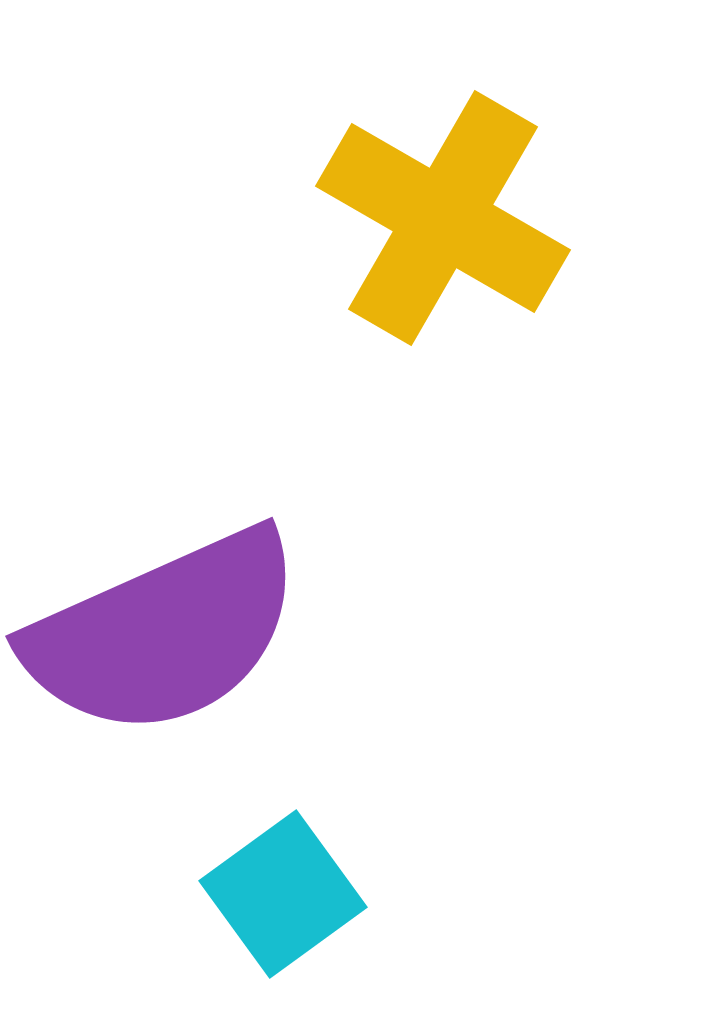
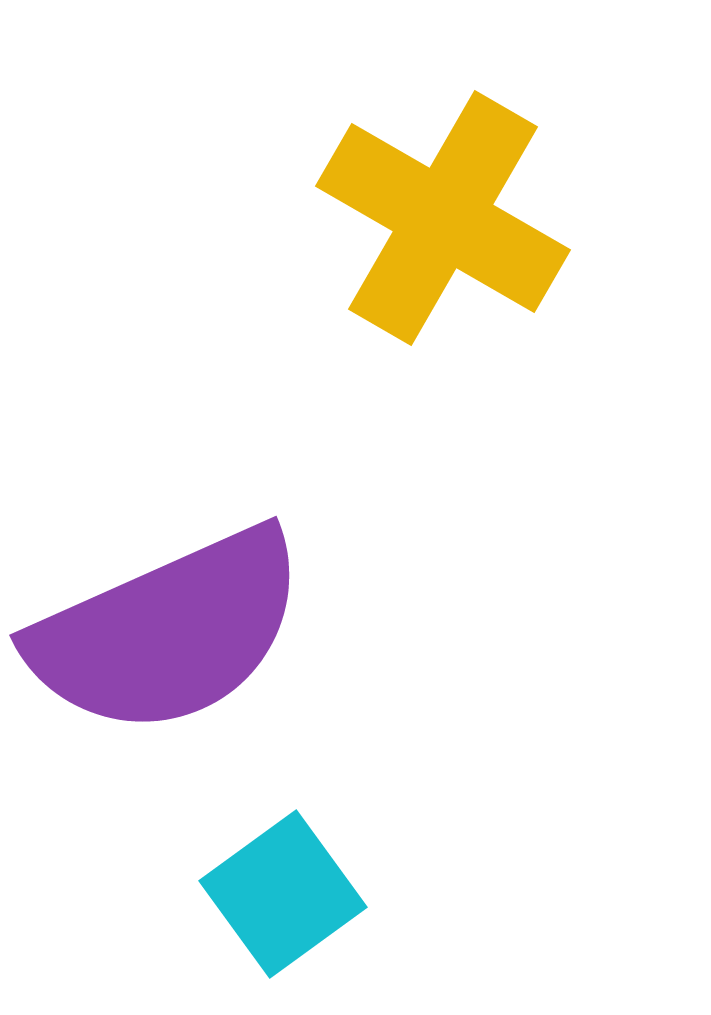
purple semicircle: moved 4 px right, 1 px up
